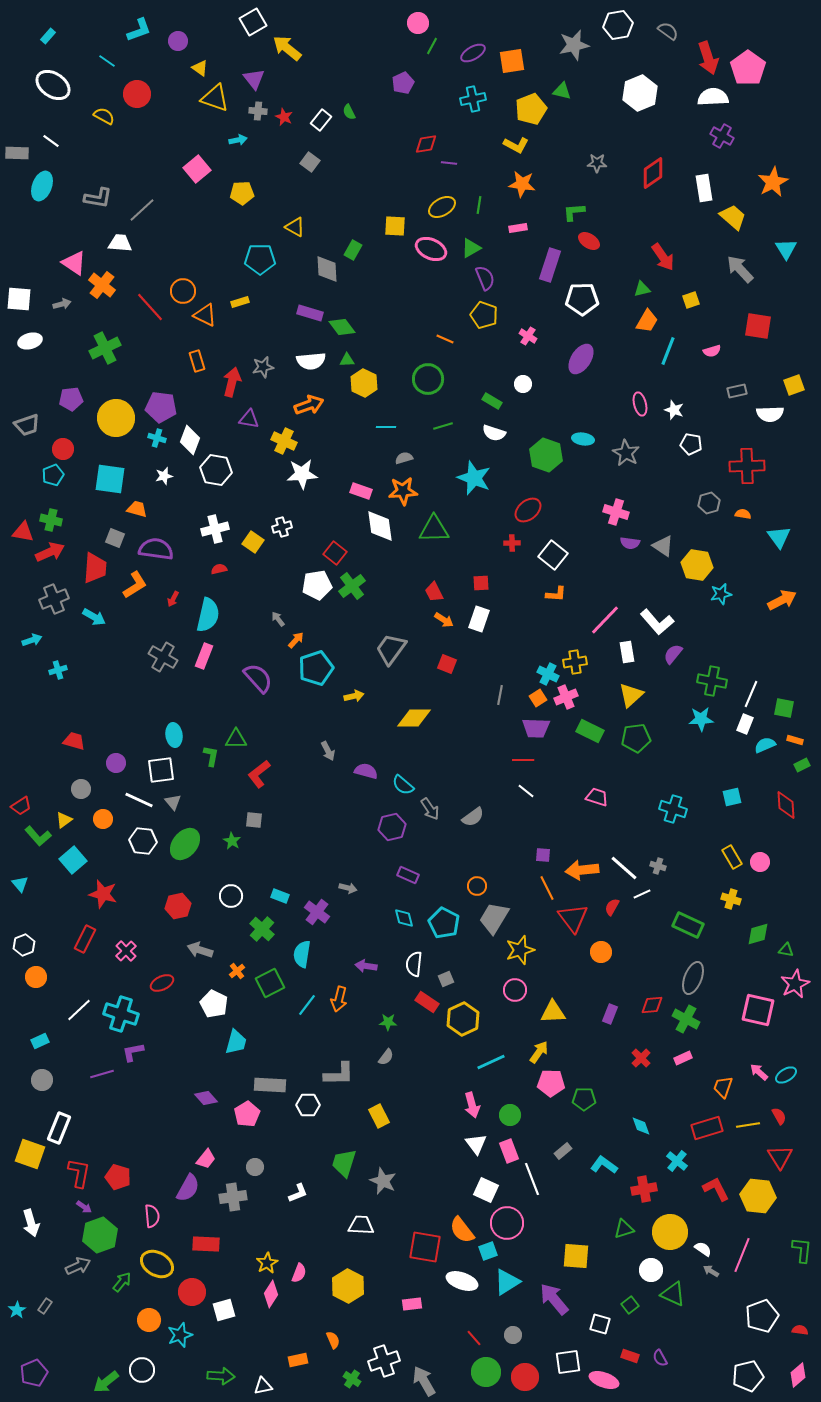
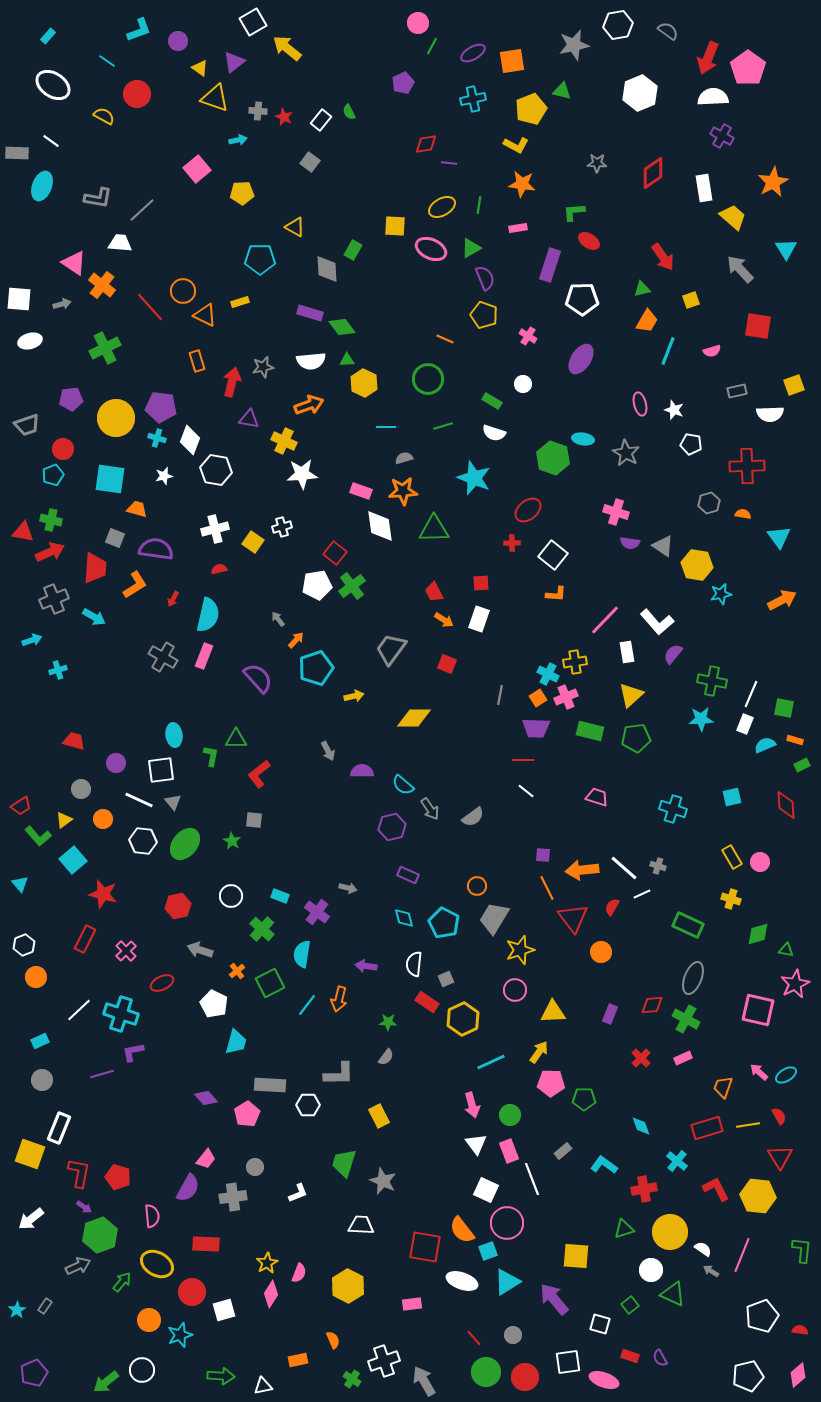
red arrow at (708, 58): rotated 40 degrees clockwise
purple triangle at (254, 79): moved 20 px left, 17 px up; rotated 30 degrees clockwise
green hexagon at (546, 455): moved 7 px right, 3 px down
green rectangle at (590, 731): rotated 12 degrees counterclockwise
purple semicircle at (366, 771): moved 4 px left; rotated 15 degrees counterclockwise
white arrow at (31, 1223): moved 4 px up; rotated 68 degrees clockwise
